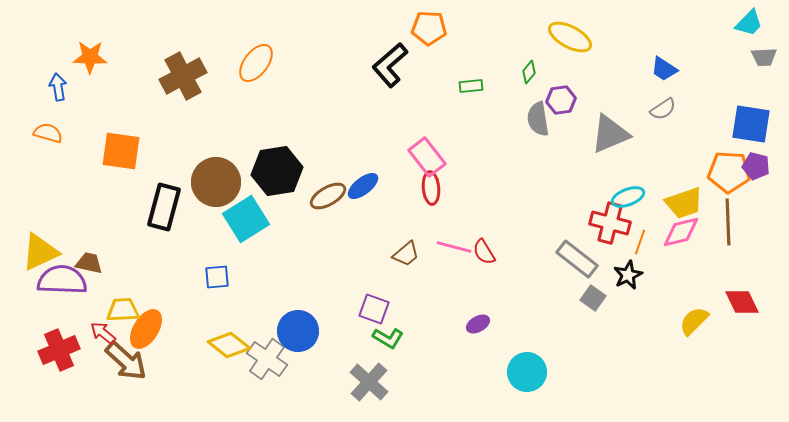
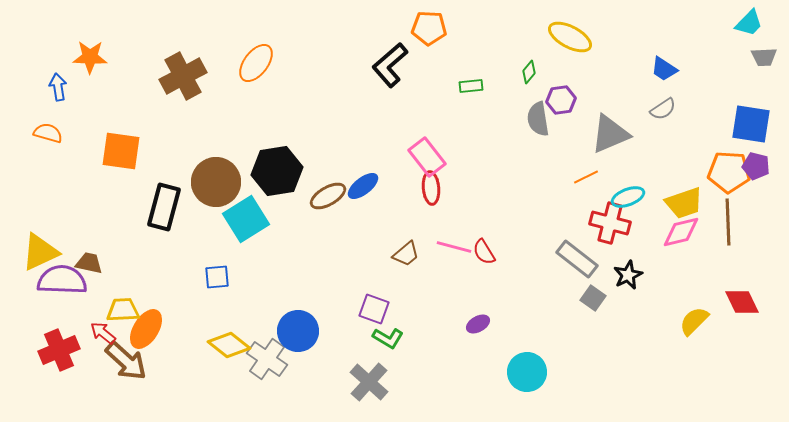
orange line at (640, 242): moved 54 px left, 65 px up; rotated 45 degrees clockwise
